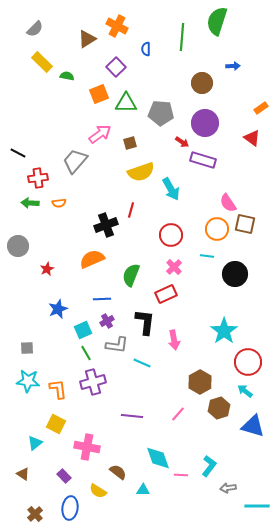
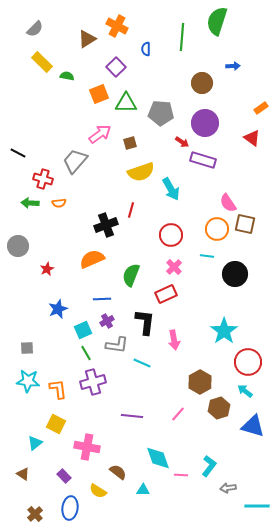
red cross at (38, 178): moved 5 px right, 1 px down; rotated 24 degrees clockwise
